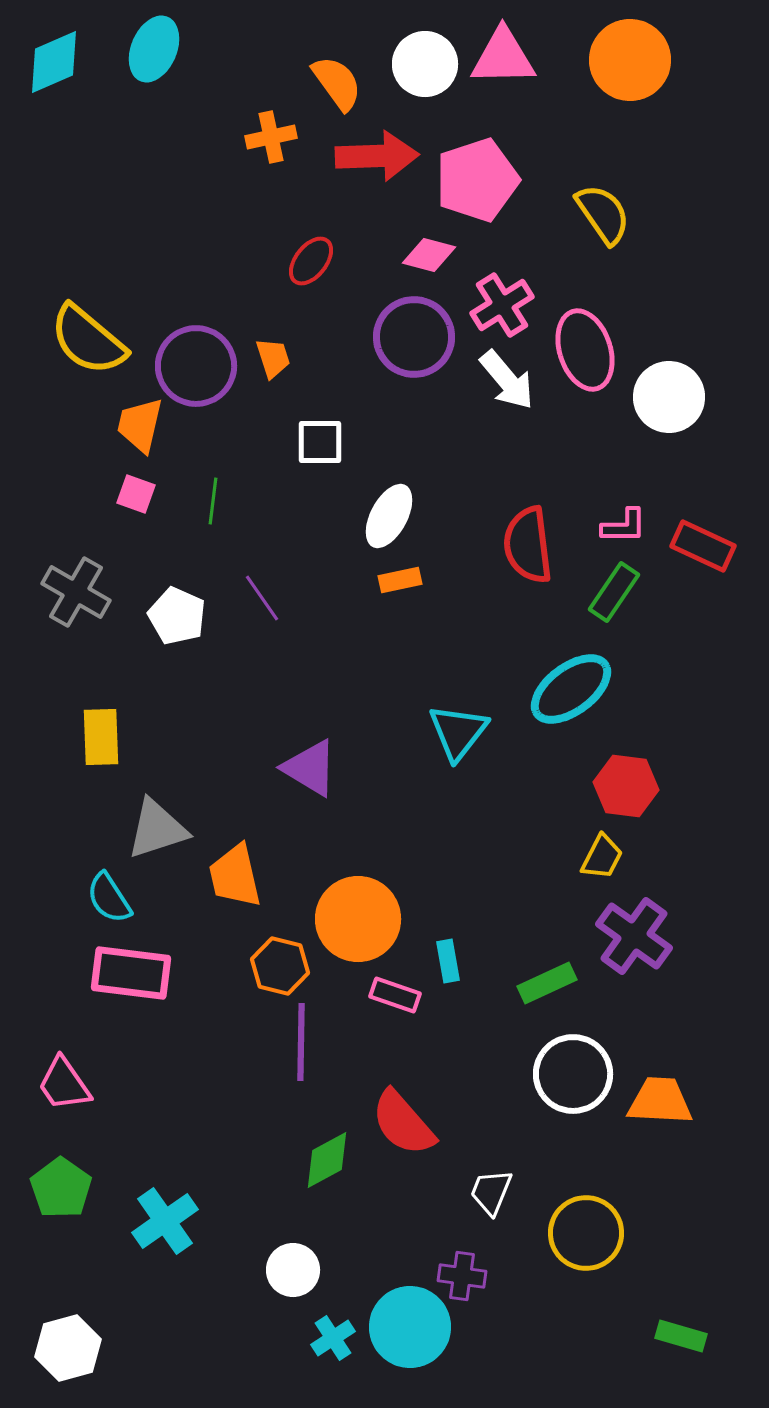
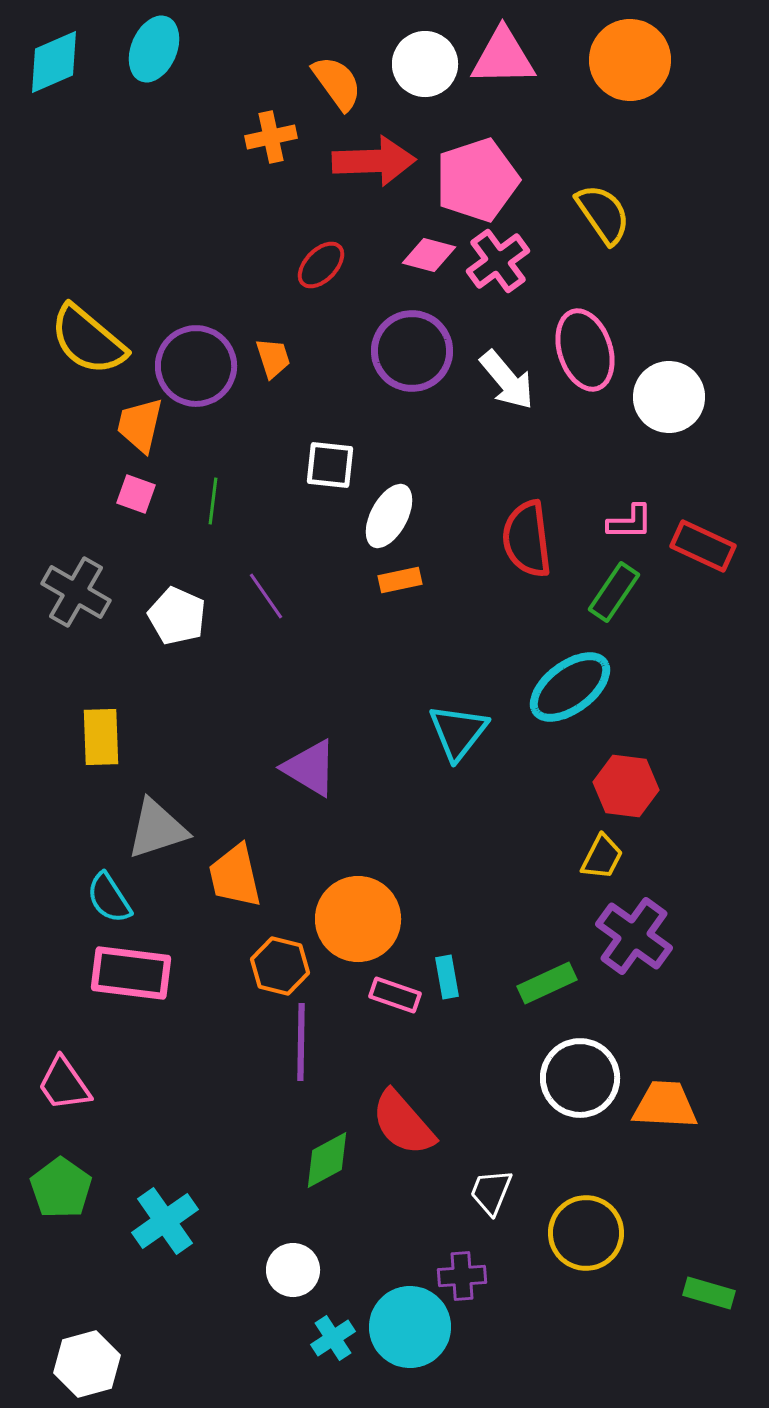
red arrow at (377, 156): moved 3 px left, 5 px down
red ellipse at (311, 261): moved 10 px right, 4 px down; rotated 6 degrees clockwise
pink cross at (502, 305): moved 4 px left, 44 px up; rotated 4 degrees counterclockwise
purple circle at (414, 337): moved 2 px left, 14 px down
white square at (320, 442): moved 10 px right, 23 px down; rotated 6 degrees clockwise
pink L-shape at (624, 526): moved 6 px right, 4 px up
red semicircle at (528, 545): moved 1 px left, 6 px up
purple line at (262, 598): moved 4 px right, 2 px up
cyan ellipse at (571, 689): moved 1 px left, 2 px up
cyan rectangle at (448, 961): moved 1 px left, 16 px down
white circle at (573, 1074): moved 7 px right, 4 px down
orange trapezoid at (660, 1101): moved 5 px right, 4 px down
purple cross at (462, 1276): rotated 12 degrees counterclockwise
green rectangle at (681, 1336): moved 28 px right, 43 px up
white hexagon at (68, 1348): moved 19 px right, 16 px down
